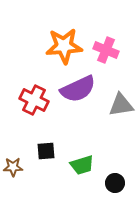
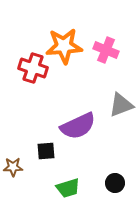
purple semicircle: moved 37 px down
red cross: moved 1 px left, 32 px up; rotated 8 degrees counterclockwise
gray triangle: rotated 12 degrees counterclockwise
green trapezoid: moved 14 px left, 23 px down
